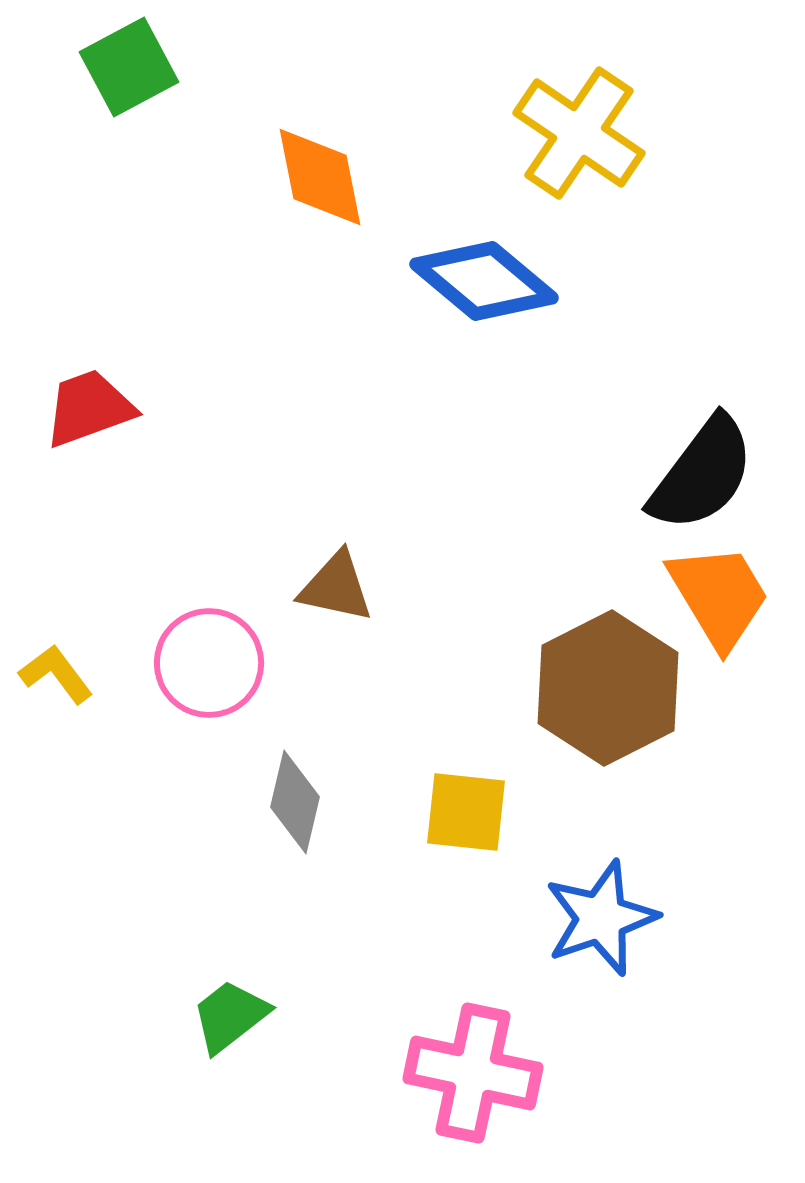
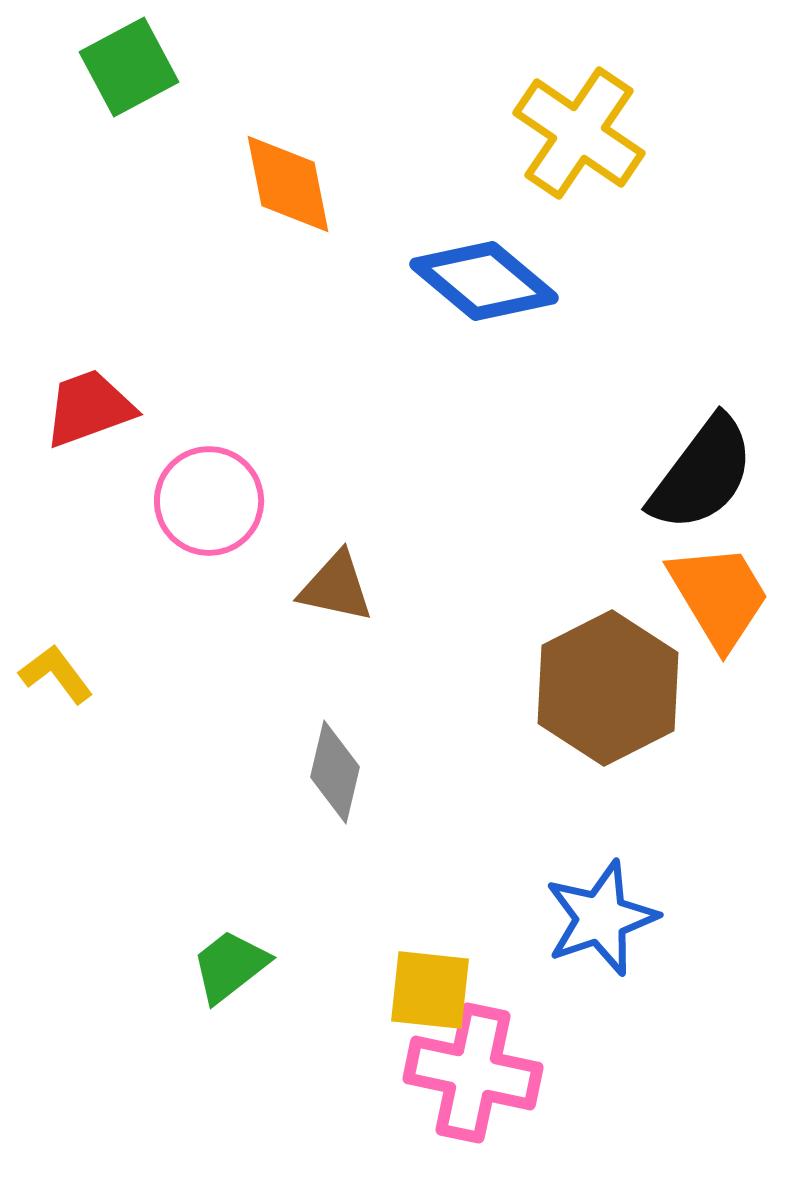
orange diamond: moved 32 px left, 7 px down
pink circle: moved 162 px up
gray diamond: moved 40 px right, 30 px up
yellow square: moved 36 px left, 178 px down
green trapezoid: moved 50 px up
